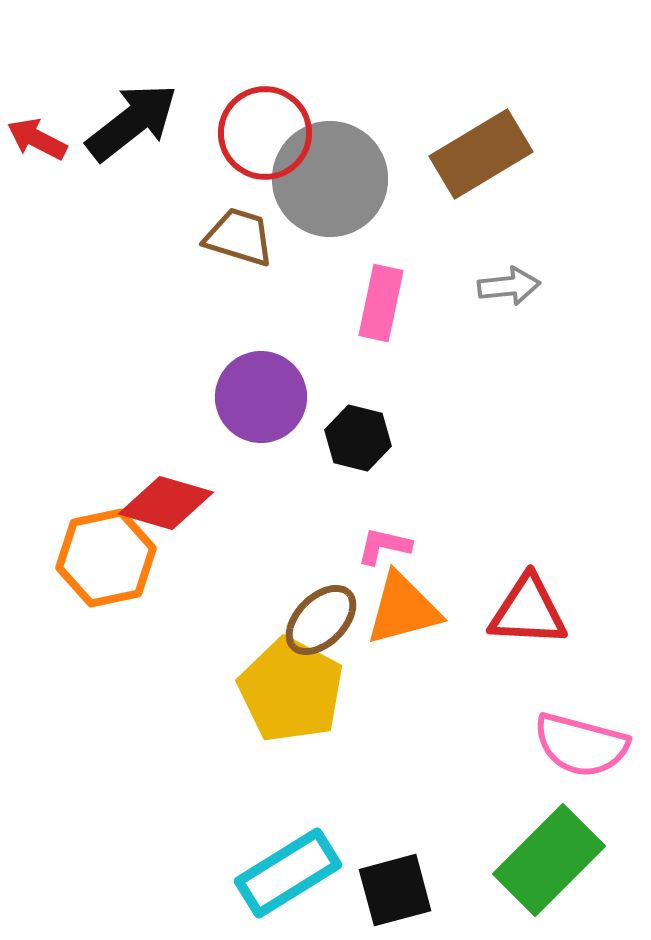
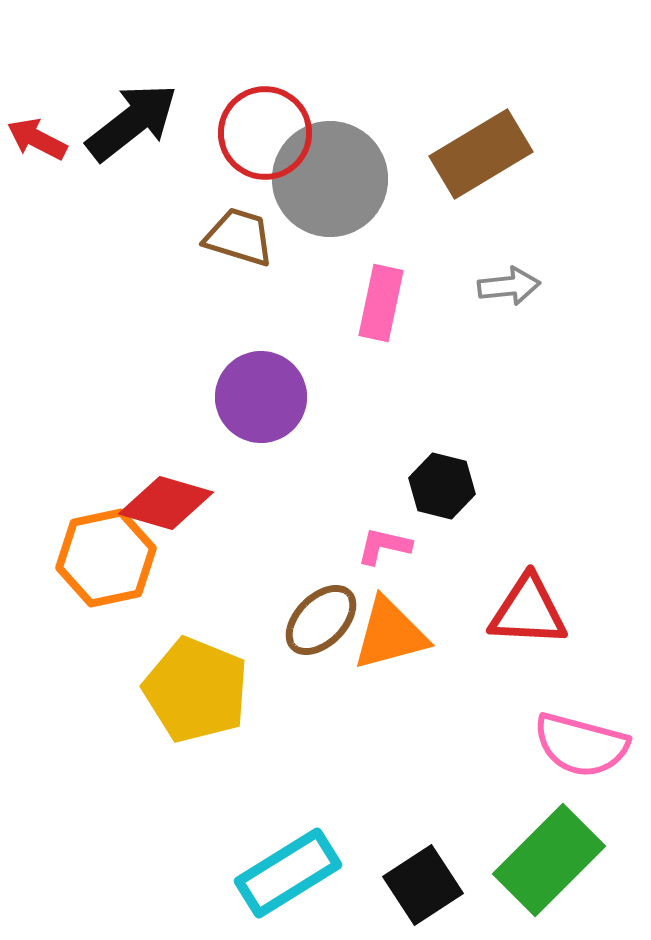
black hexagon: moved 84 px right, 48 px down
orange triangle: moved 13 px left, 25 px down
yellow pentagon: moved 95 px left; rotated 6 degrees counterclockwise
black square: moved 28 px right, 5 px up; rotated 18 degrees counterclockwise
